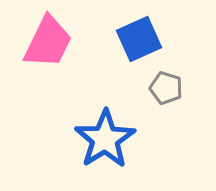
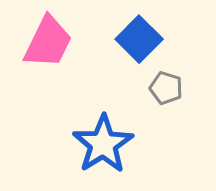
blue square: rotated 21 degrees counterclockwise
blue star: moved 2 px left, 5 px down
